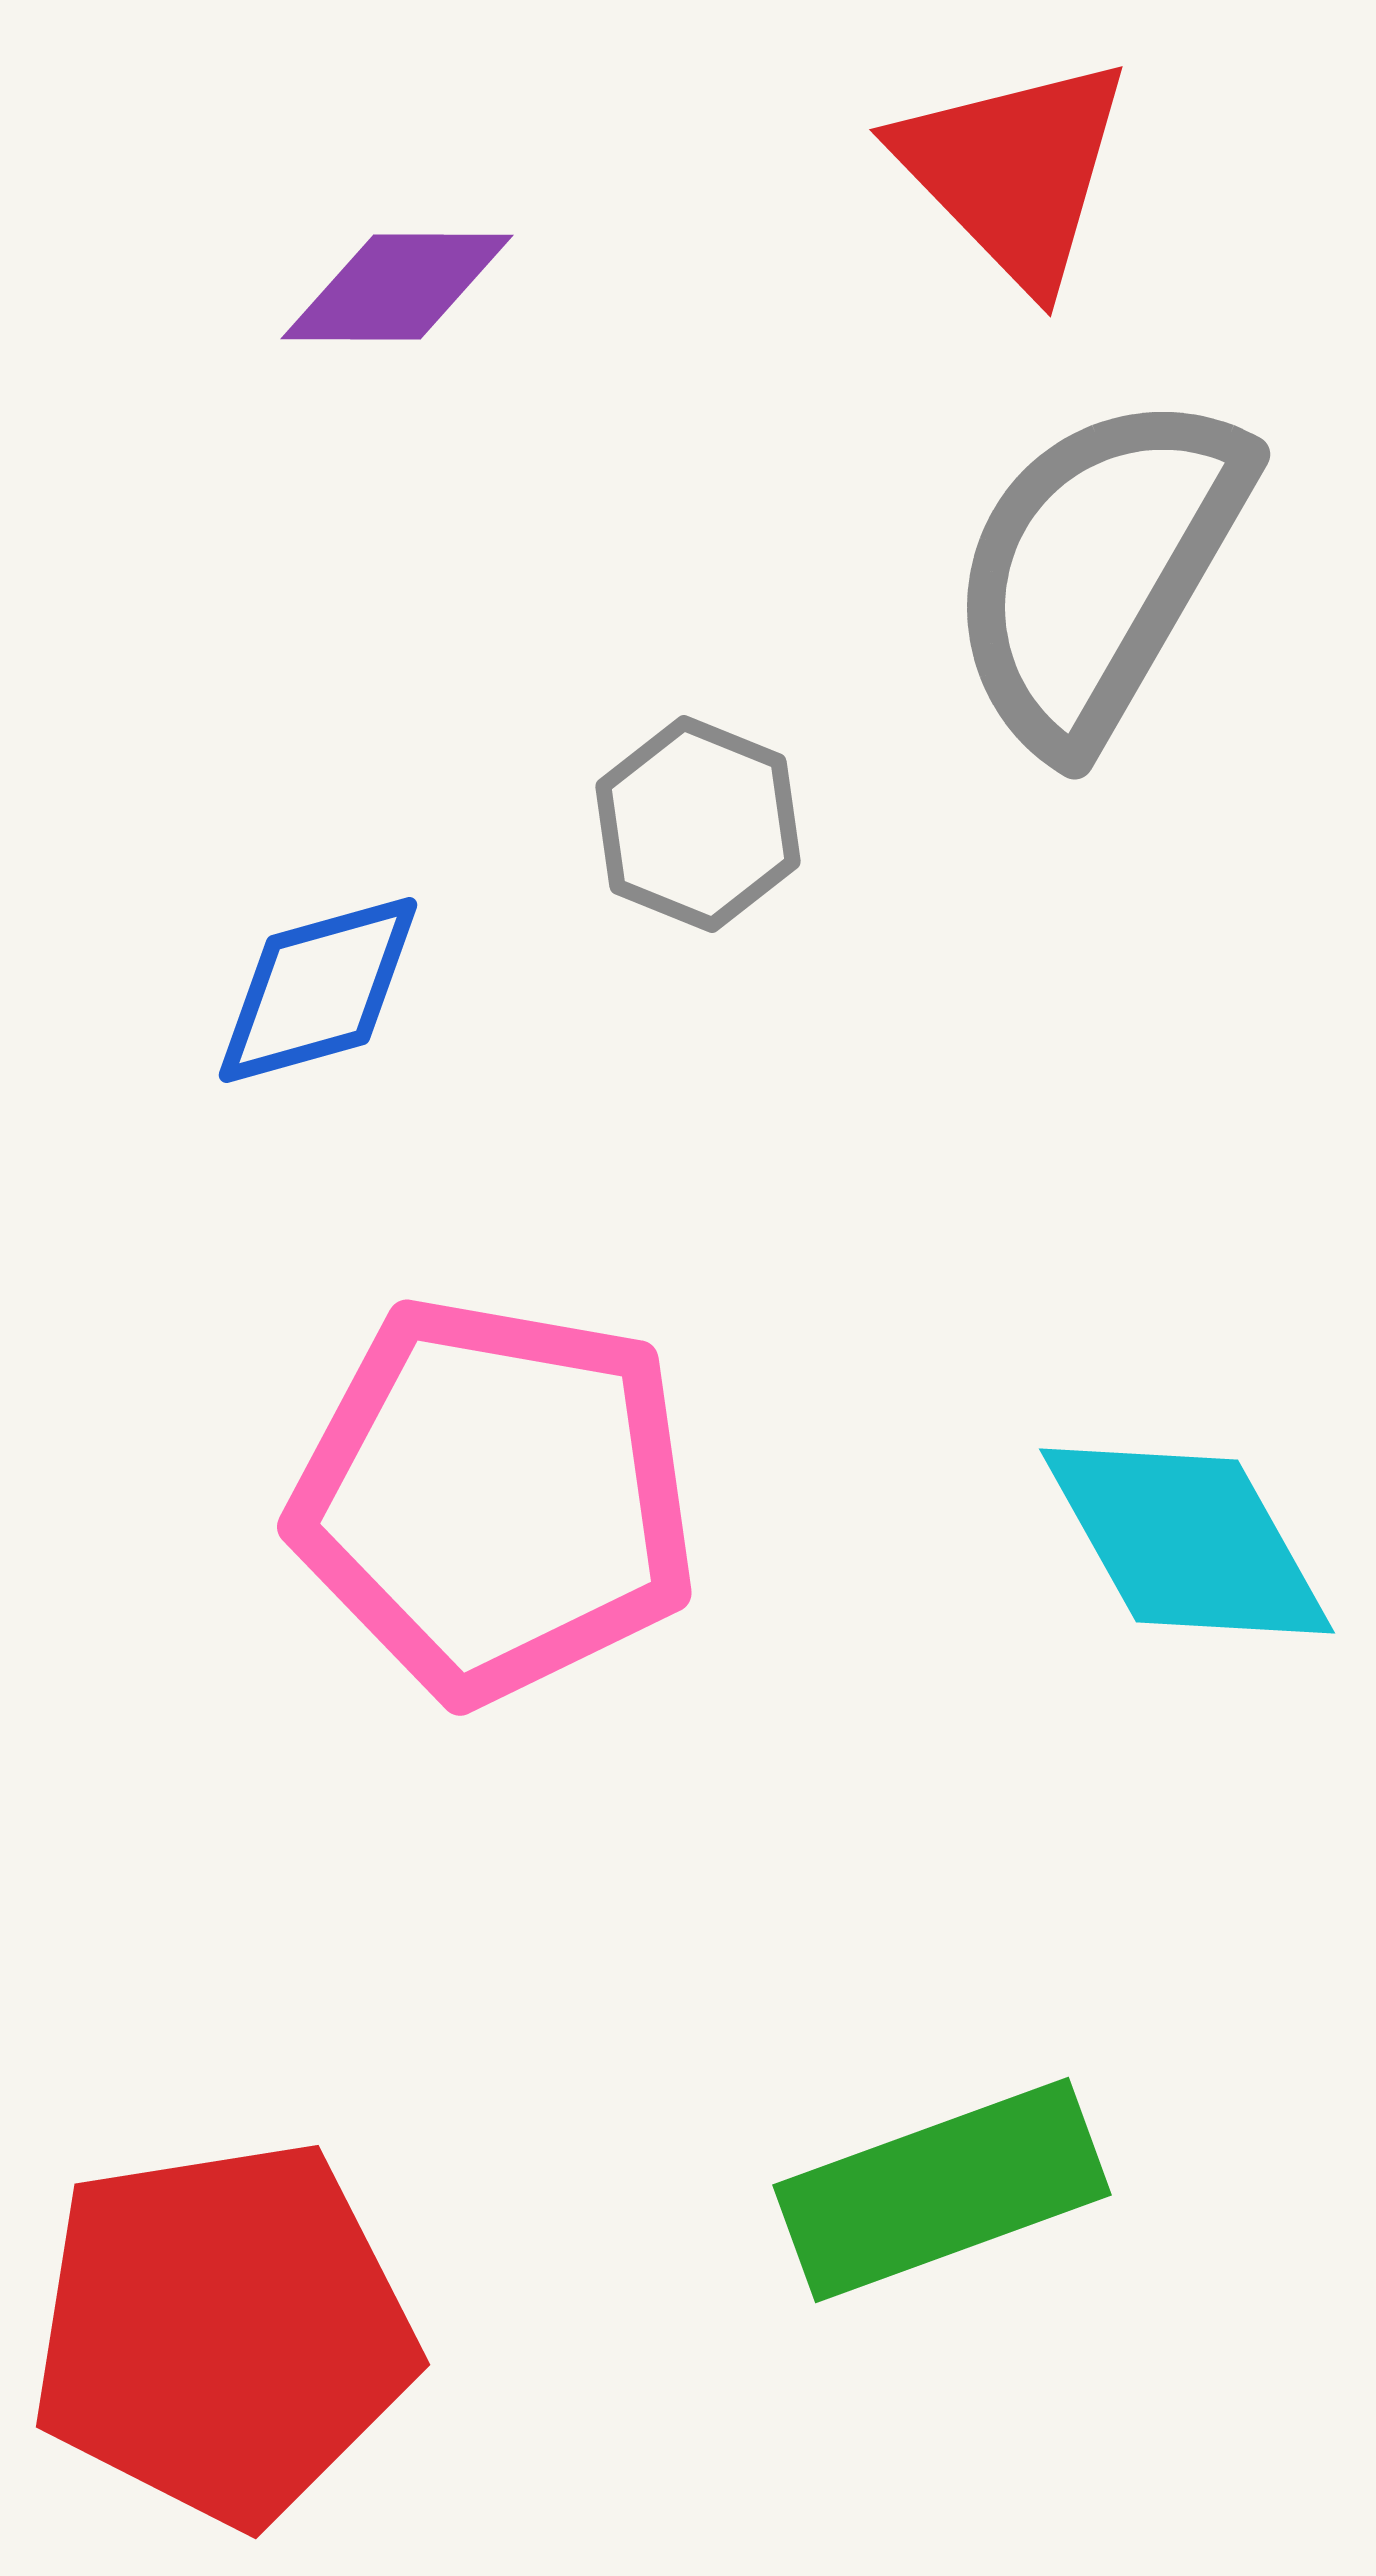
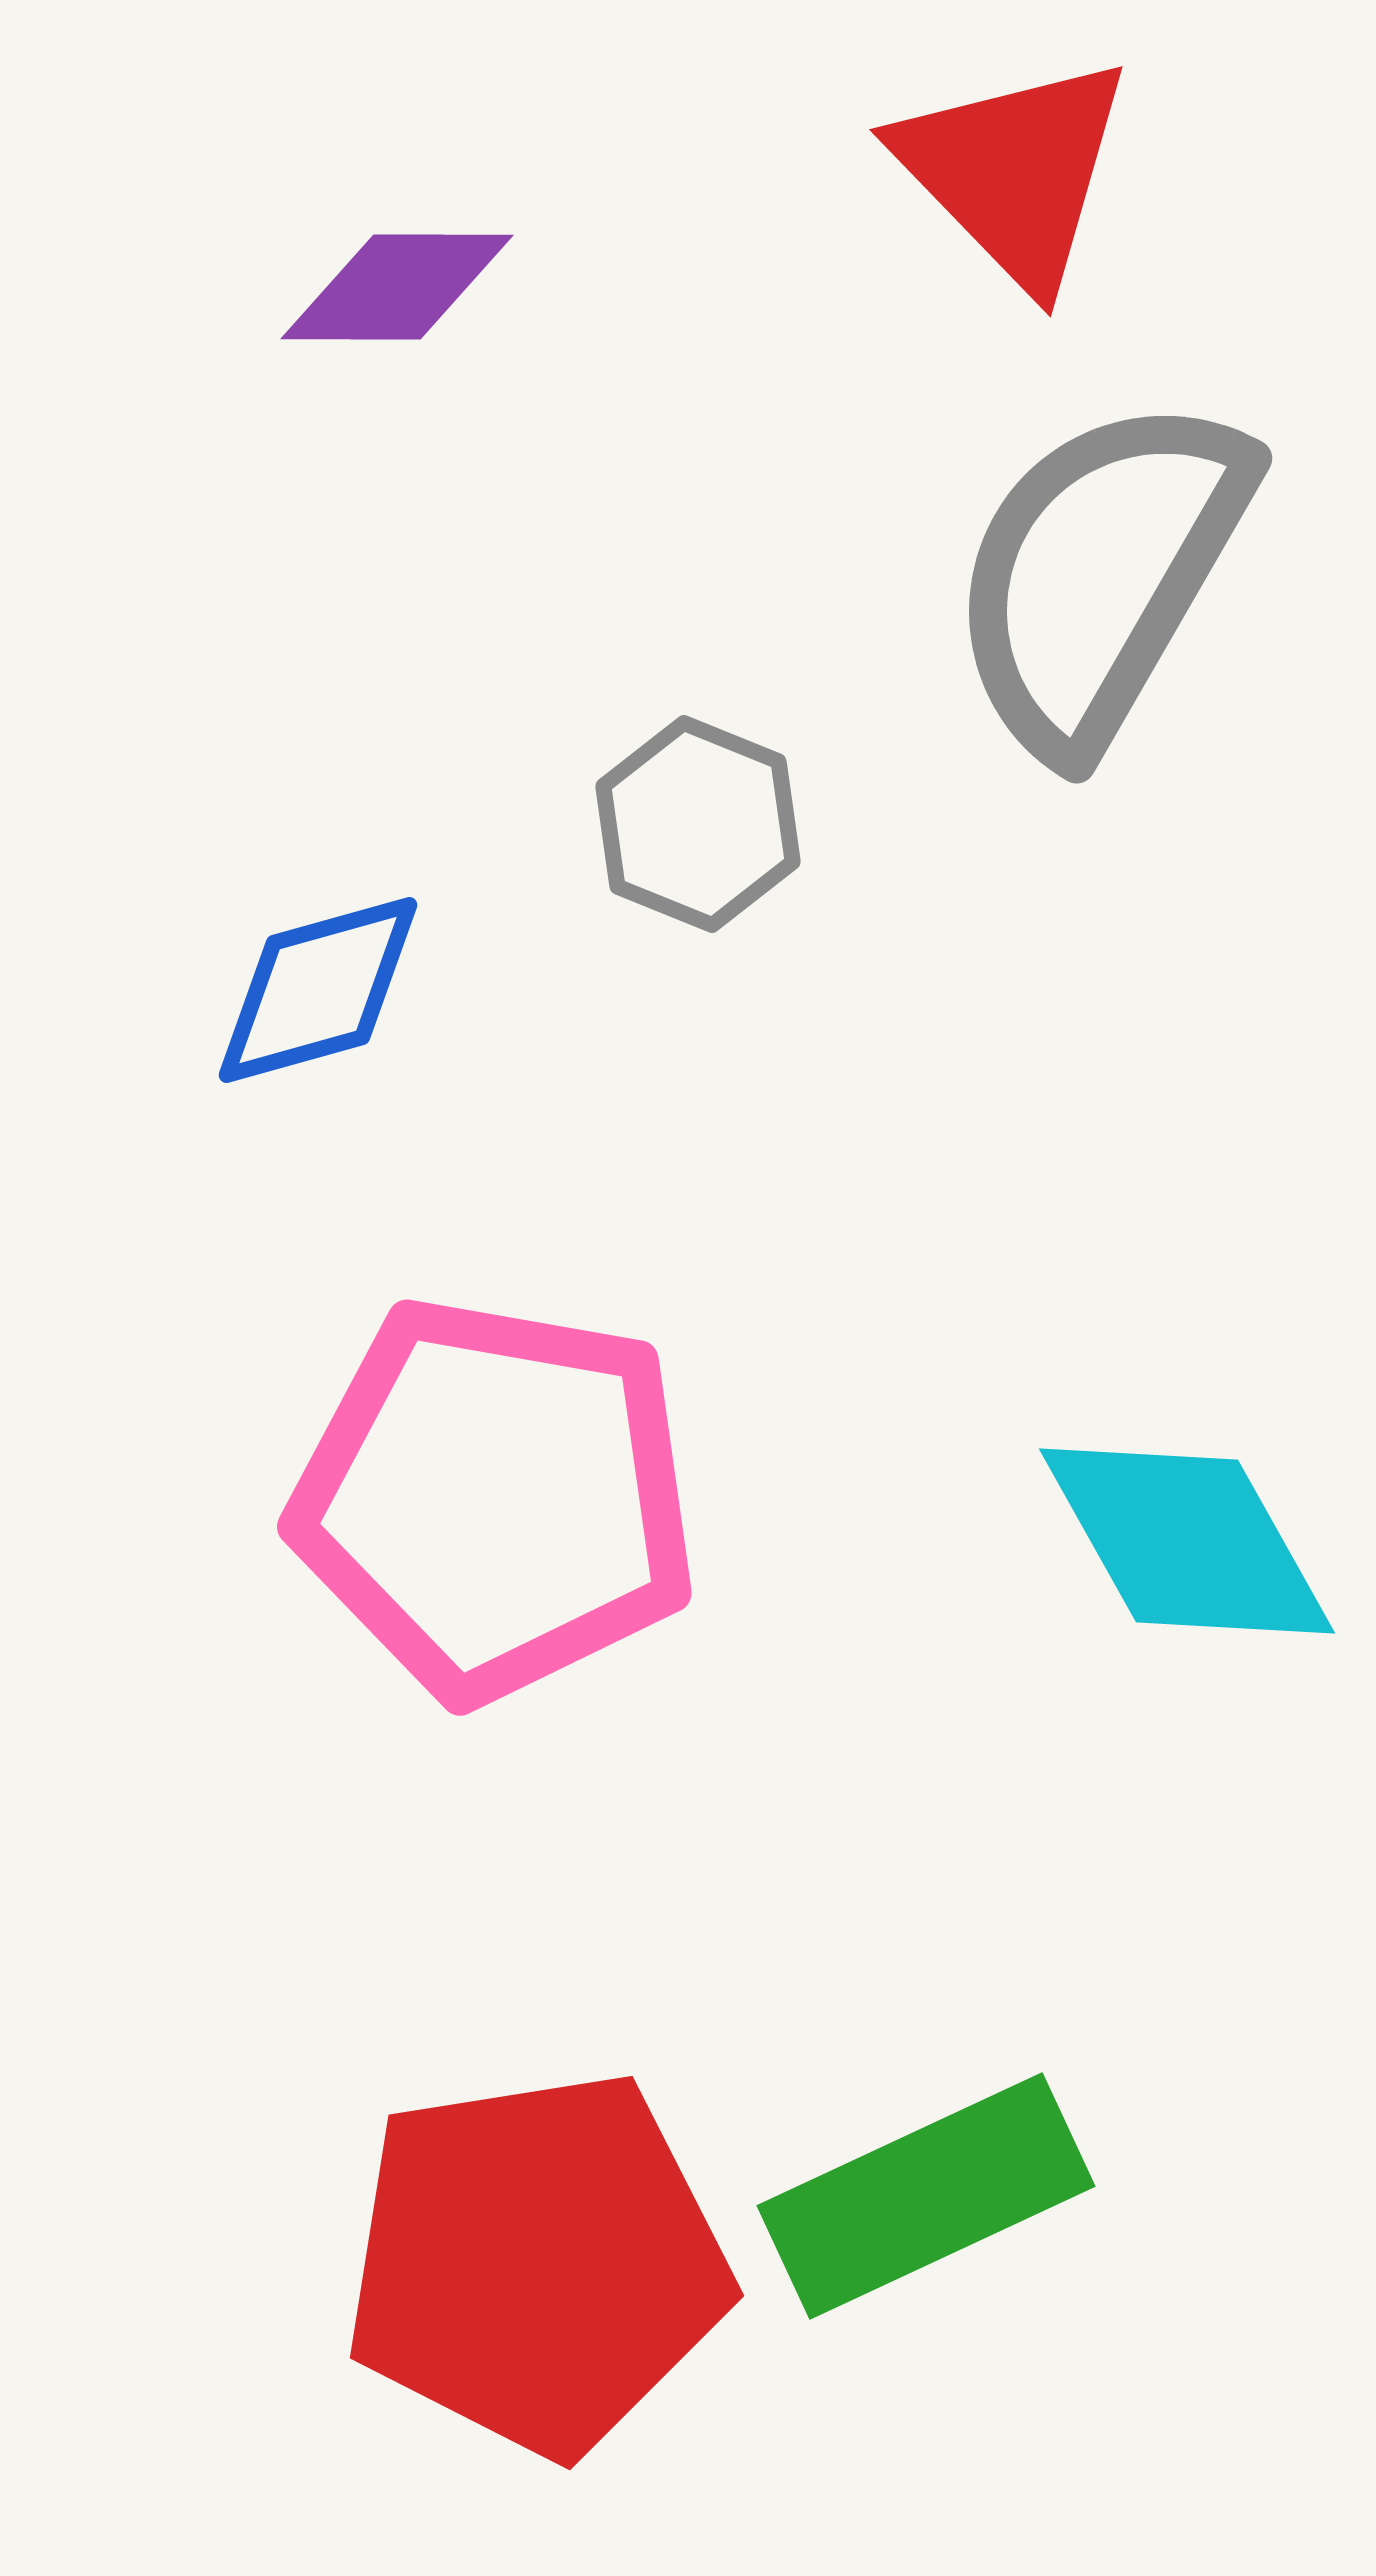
gray semicircle: moved 2 px right, 4 px down
green rectangle: moved 16 px left, 6 px down; rotated 5 degrees counterclockwise
red pentagon: moved 314 px right, 69 px up
